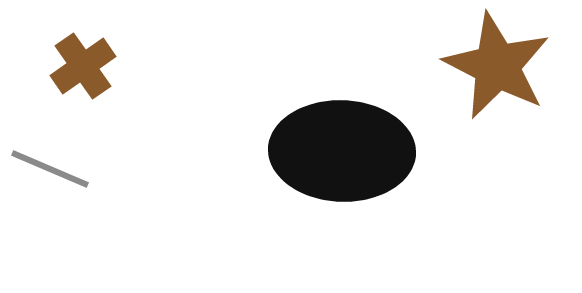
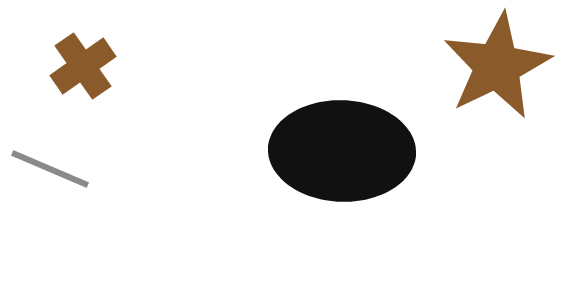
brown star: rotated 19 degrees clockwise
